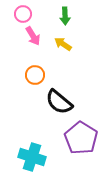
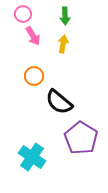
yellow arrow: rotated 66 degrees clockwise
orange circle: moved 1 px left, 1 px down
cyan cross: rotated 16 degrees clockwise
